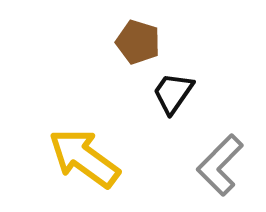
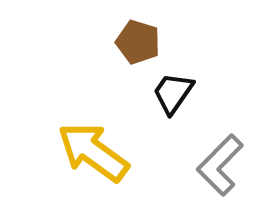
yellow arrow: moved 9 px right, 6 px up
